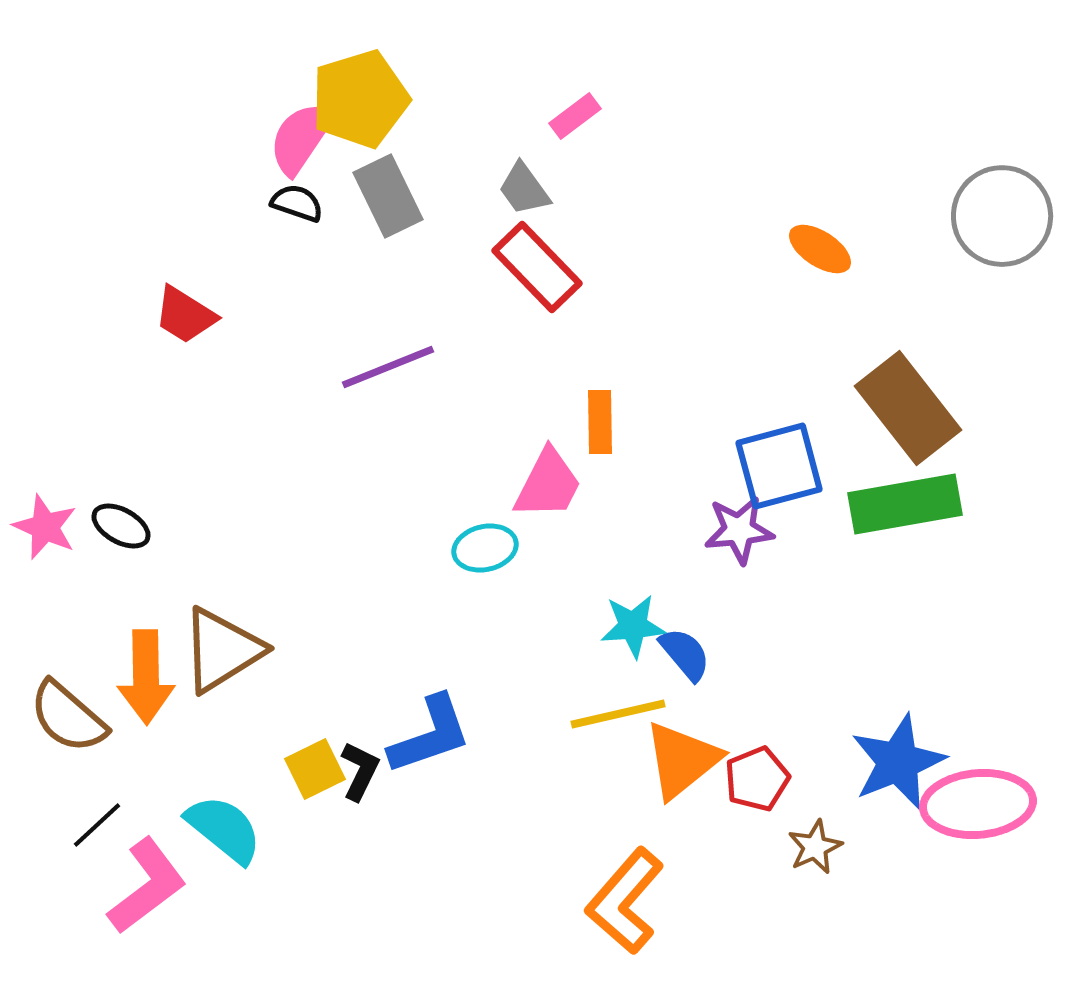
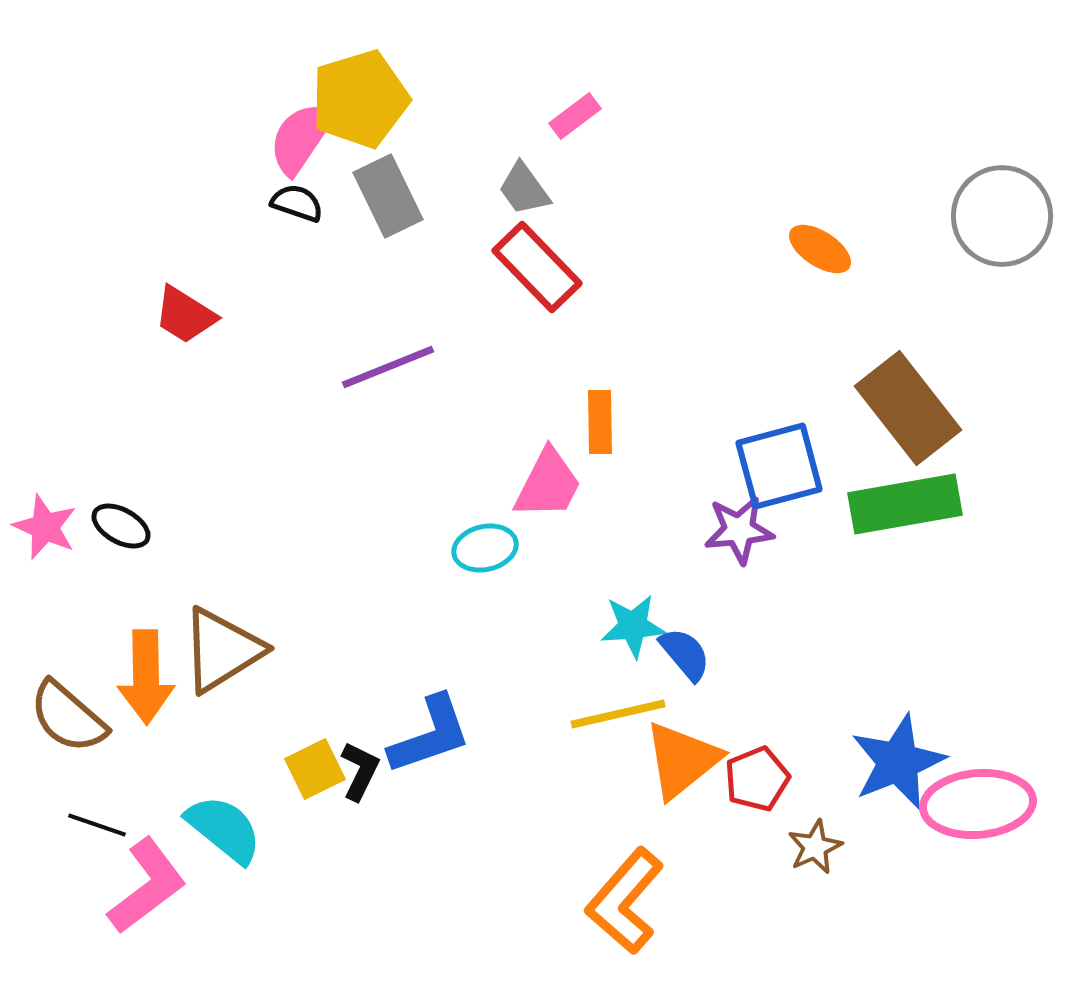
black line: rotated 62 degrees clockwise
